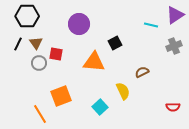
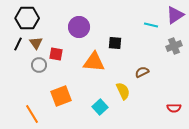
black hexagon: moved 2 px down
purple circle: moved 3 px down
black square: rotated 32 degrees clockwise
gray circle: moved 2 px down
red semicircle: moved 1 px right, 1 px down
orange line: moved 8 px left
